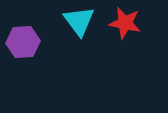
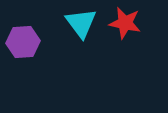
cyan triangle: moved 2 px right, 2 px down
